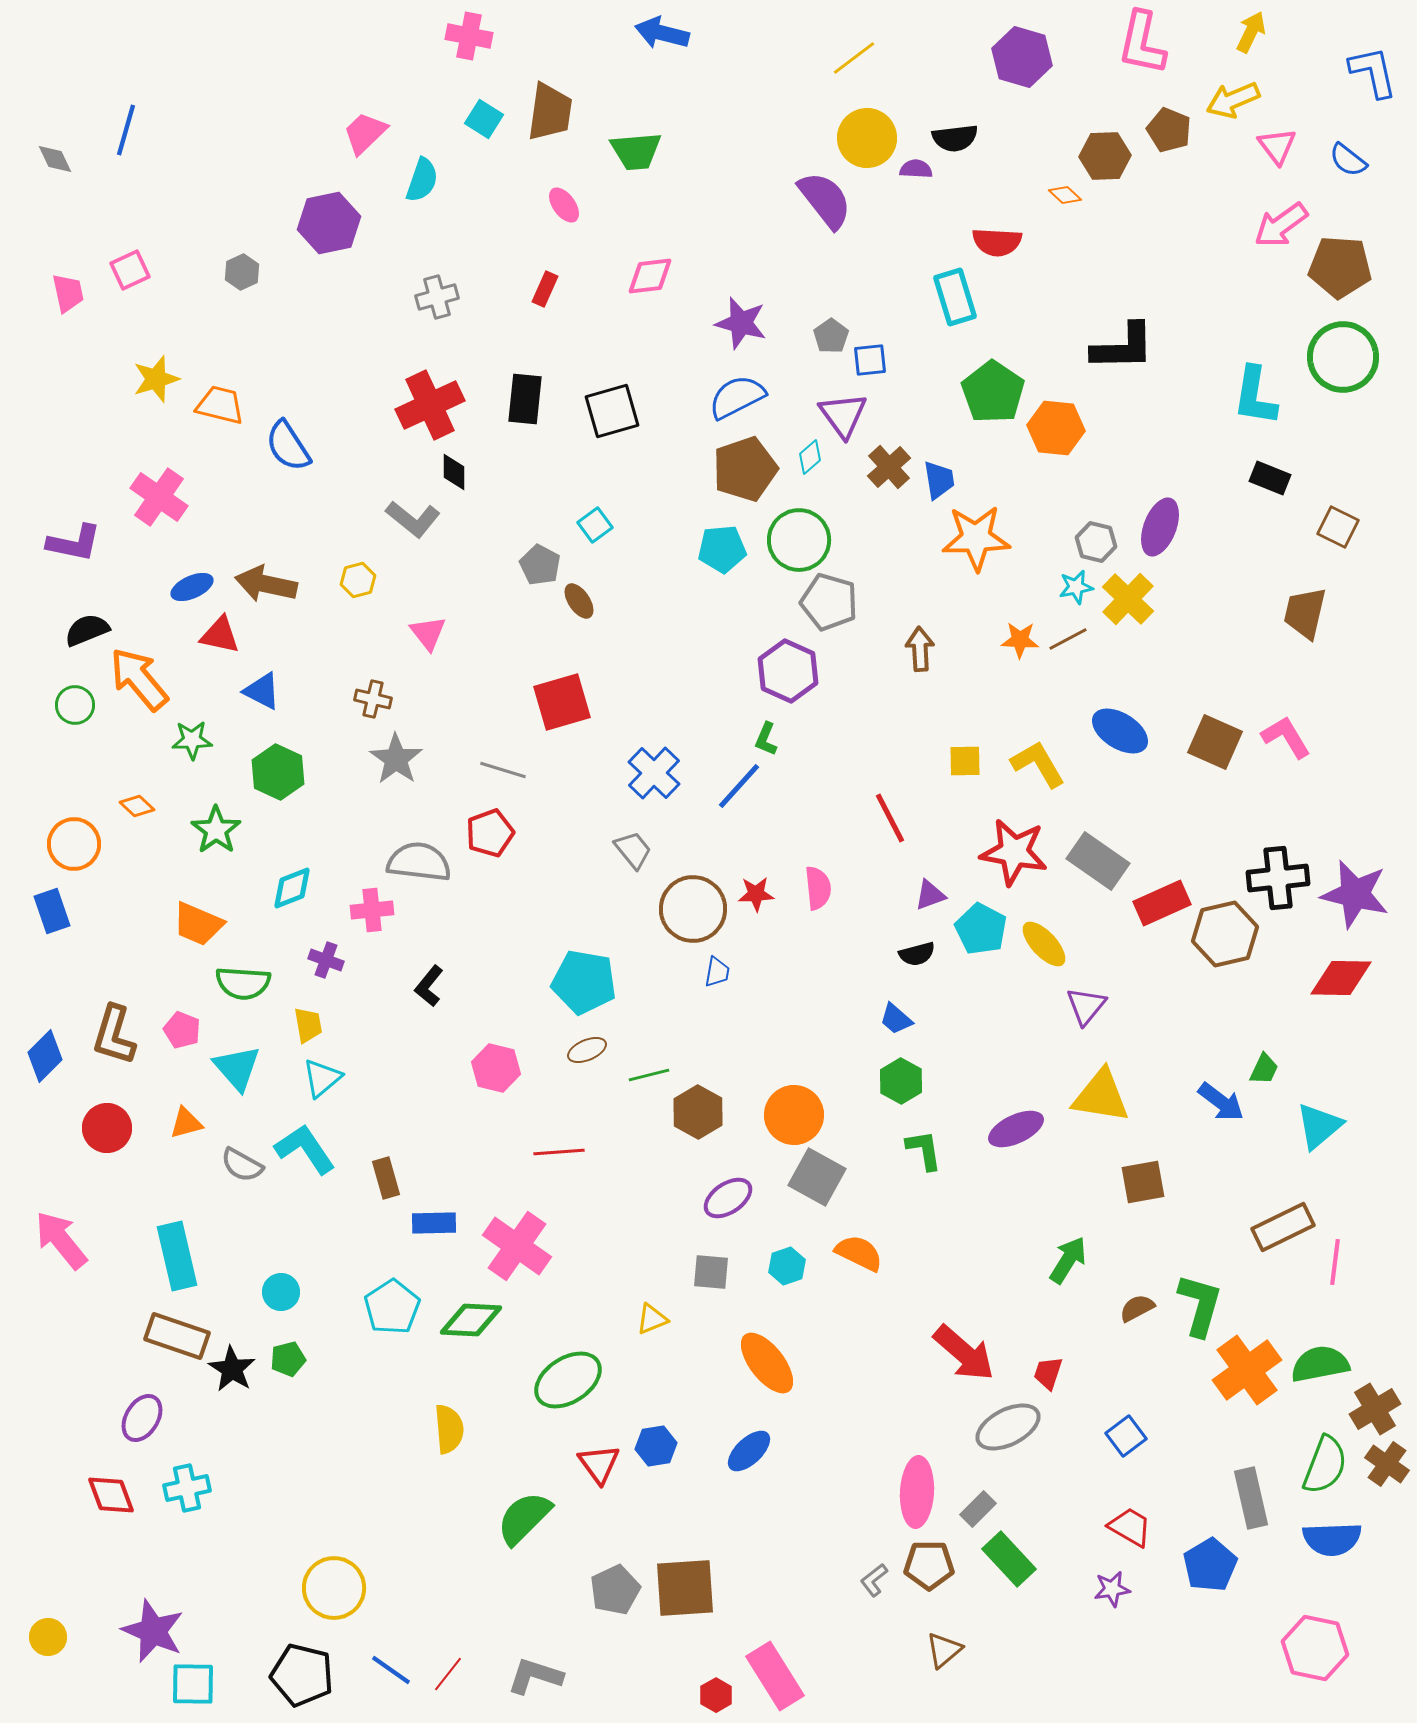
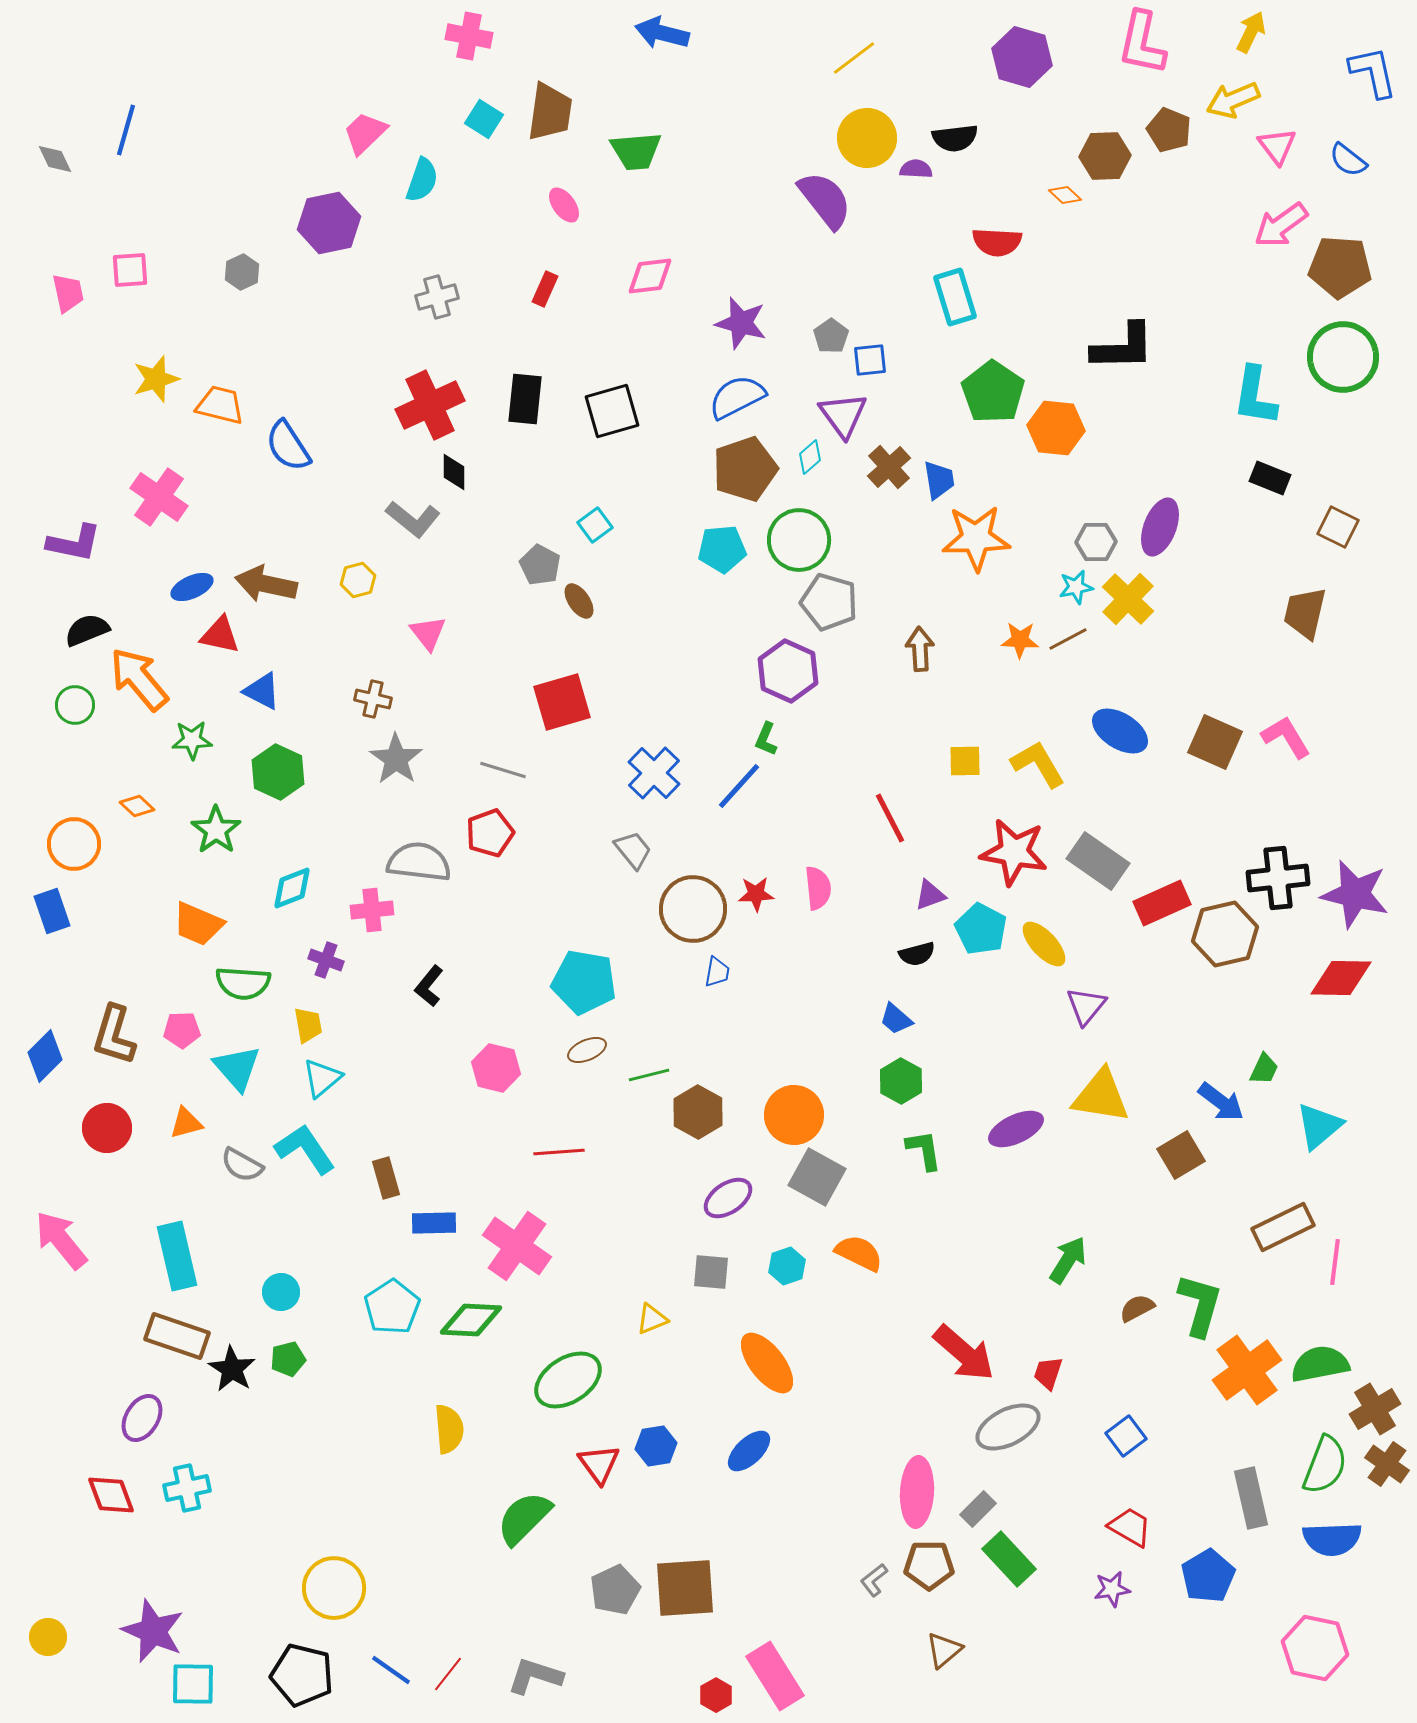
pink square at (130, 270): rotated 21 degrees clockwise
gray hexagon at (1096, 542): rotated 15 degrees counterclockwise
pink pentagon at (182, 1030): rotated 24 degrees counterclockwise
brown square at (1143, 1182): moved 38 px right, 27 px up; rotated 21 degrees counterclockwise
blue pentagon at (1210, 1565): moved 2 px left, 11 px down
